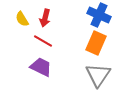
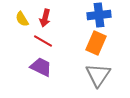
blue cross: rotated 30 degrees counterclockwise
